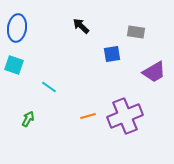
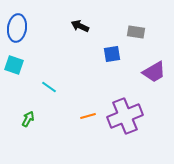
black arrow: moved 1 px left; rotated 18 degrees counterclockwise
